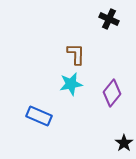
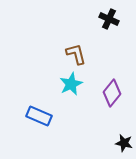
brown L-shape: rotated 15 degrees counterclockwise
cyan star: rotated 15 degrees counterclockwise
black star: rotated 24 degrees counterclockwise
